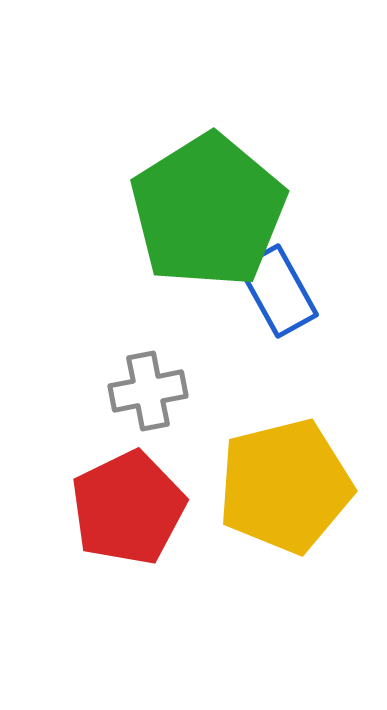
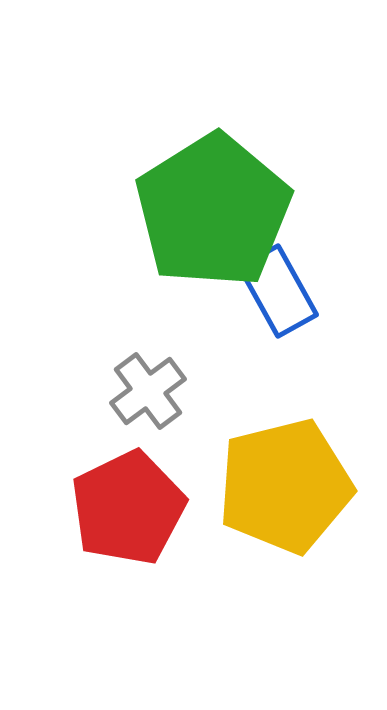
green pentagon: moved 5 px right
gray cross: rotated 26 degrees counterclockwise
